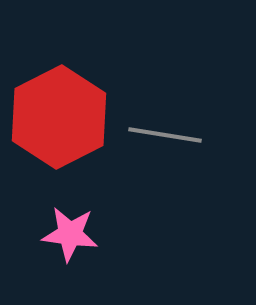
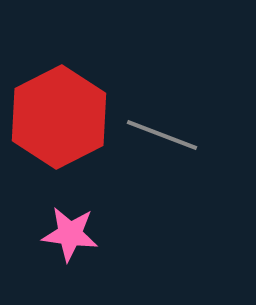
gray line: moved 3 px left; rotated 12 degrees clockwise
